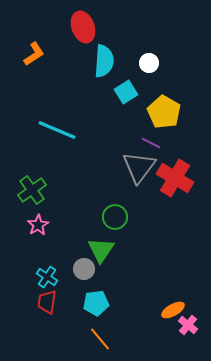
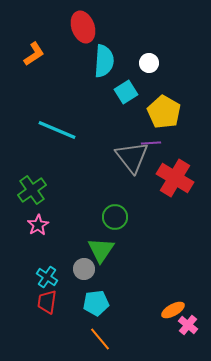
purple line: rotated 30 degrees counterclockwise
gray triangle: moved 7 px left, 10 px up; rotated 15 degrees counterclockwise
